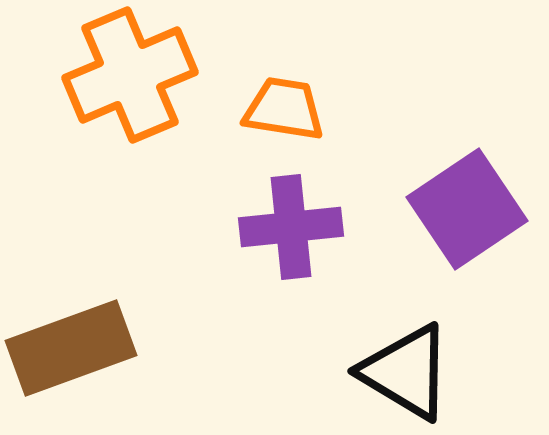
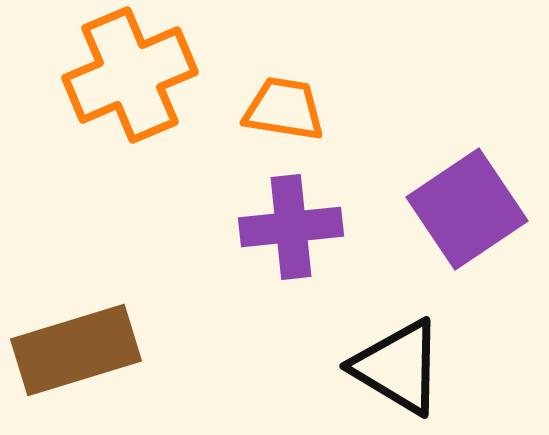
brown rectangle: moved 5 px right, 2 px down; rotated 3 degrees clockwise
black triangle: moved 8 px left, 5 px up
